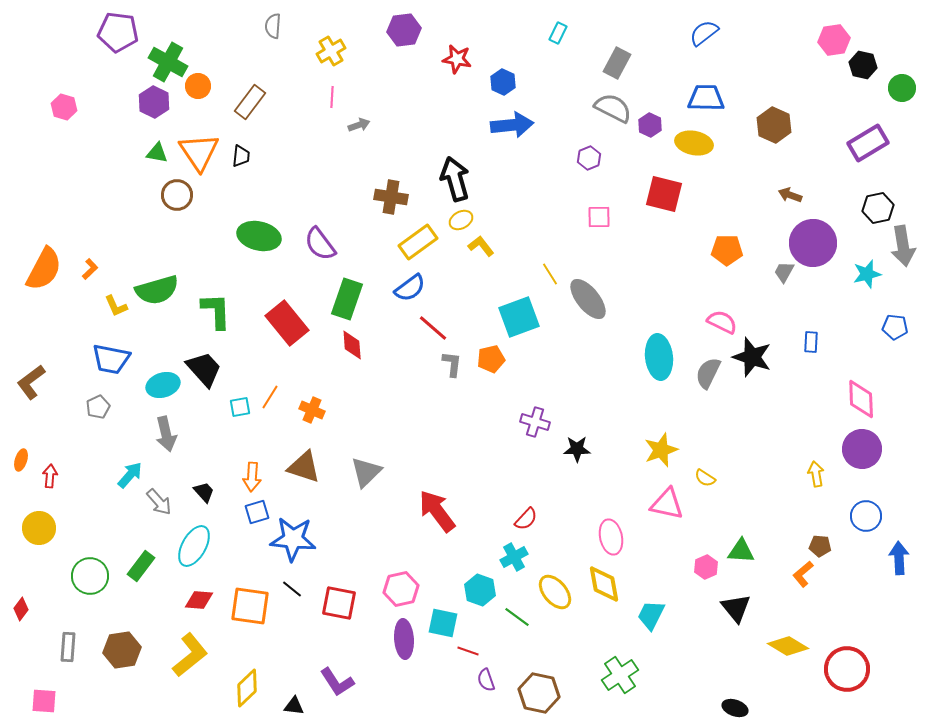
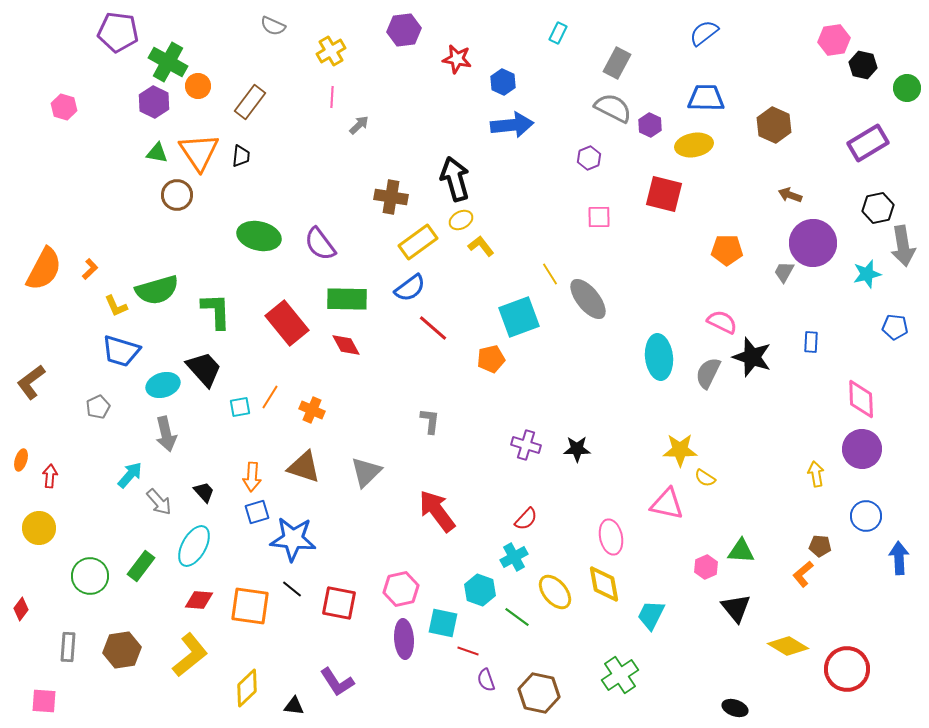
gray semicircle at (273, 26): rotated 70 degrees counterclockwise
green circle at (902, 88): moved 5 px right
gray arrow at (359, 125): rotated 25 degrees counterclockwise
yellow ellipse at (694, 143): moved 2 px down; rotated 21 degrees counterclockwise
green rectangle at (347, 299): rotated 72 degrees clockwise
red diamond at (352, 345): moved 6 px left; rotated 24 degrees counterclockwise
blue trapezoid at (111, 359): moved 10 px right, 8 px up; rotated 6 degrees clockwise
gray L-shape at (452, 364): moved 22 px left, 57 px down
purple cross at (535, 422): moved 9 px left, 23 px down
yellow star at (661, 450): moved 19 px right; rotated 20 degrees clockwise
